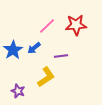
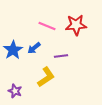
pink line: rotated 66 degrees clockwise
purple star: moved 3 px left
